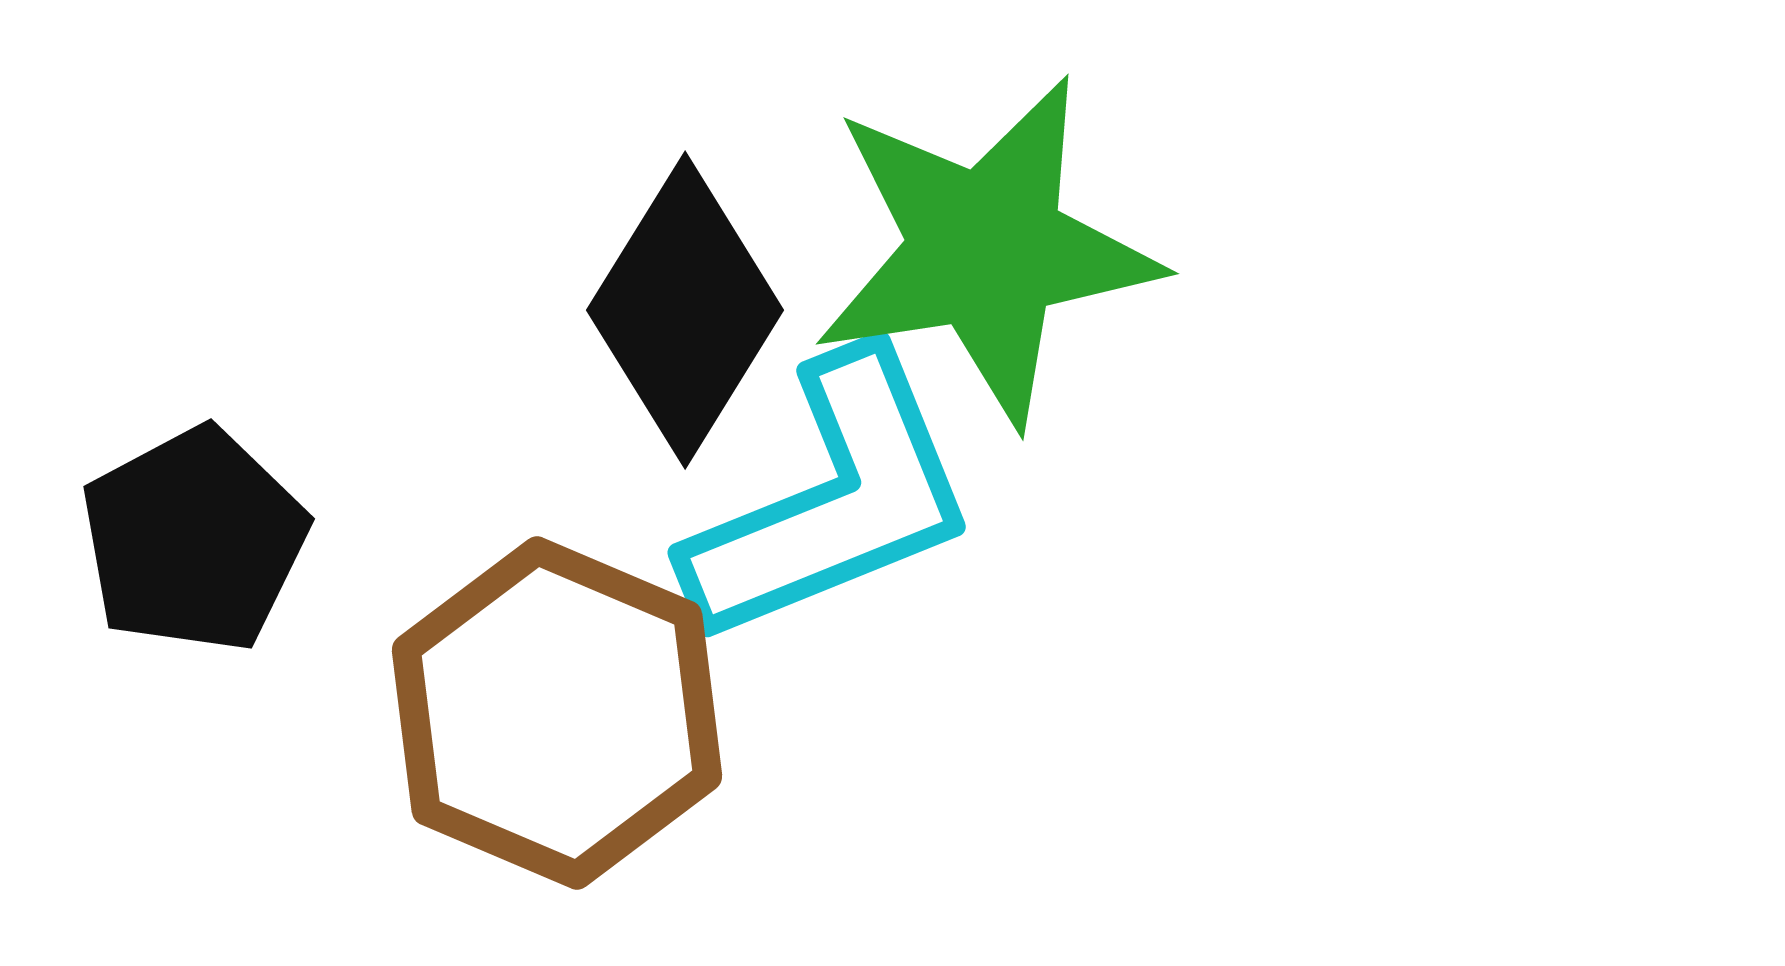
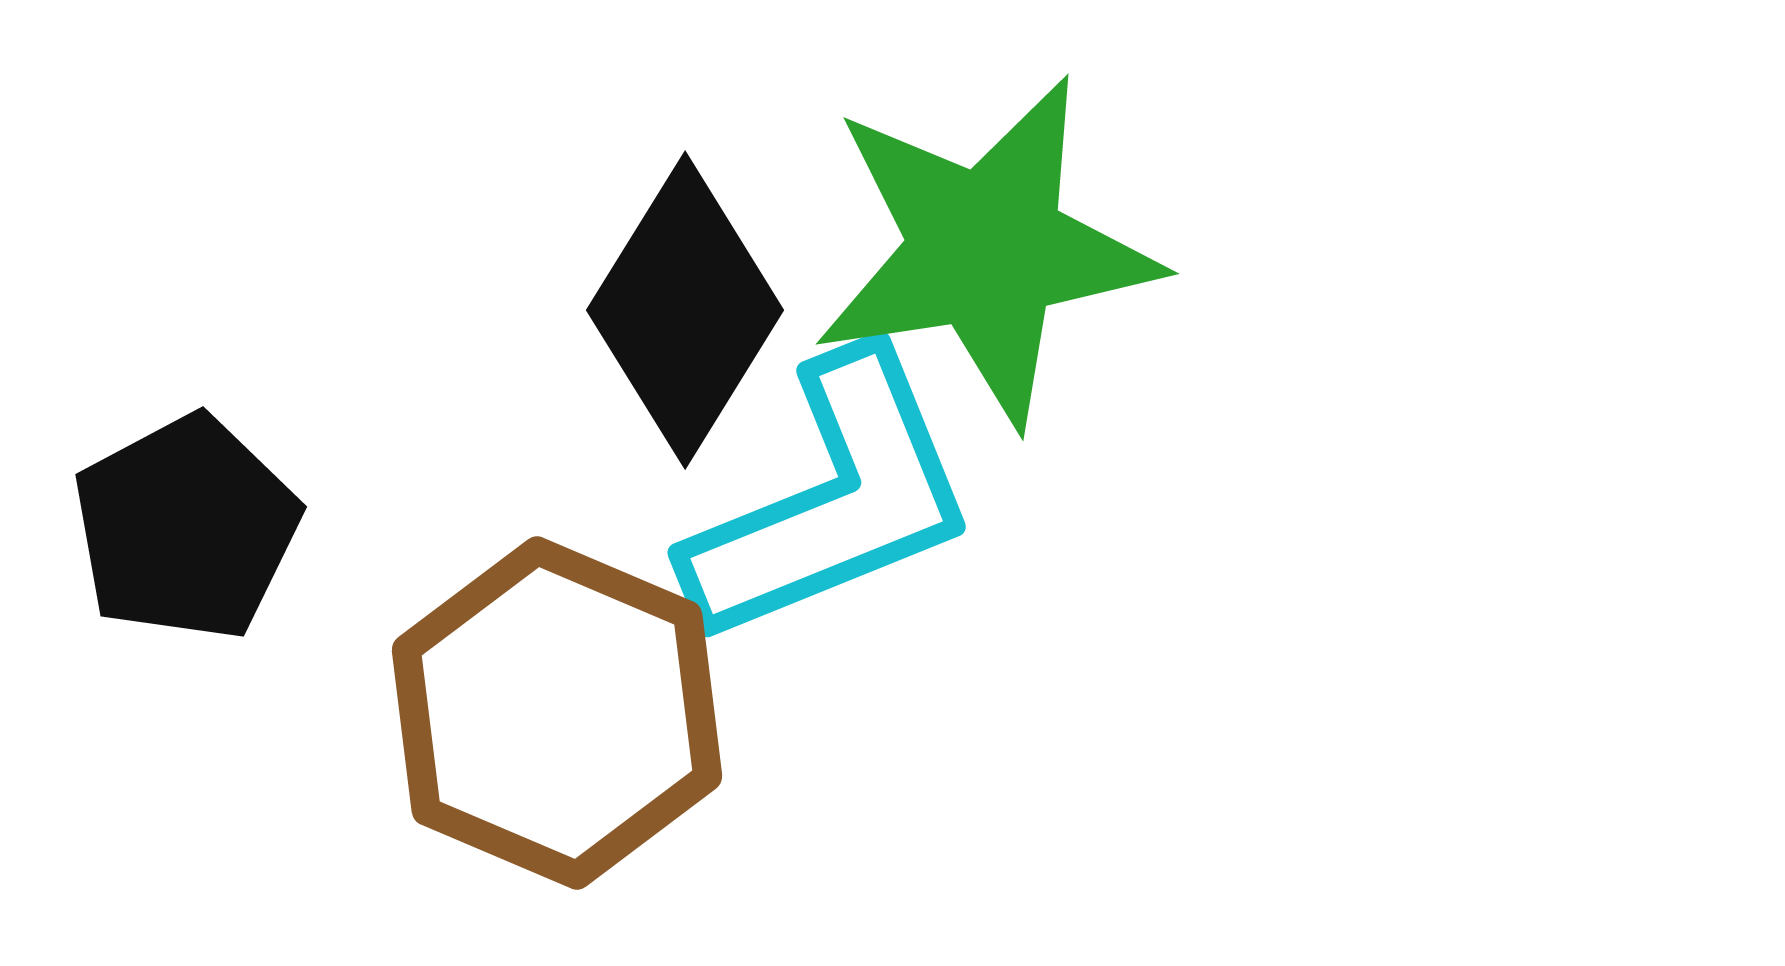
black pentagon: moved 8 px left, 12 px up
